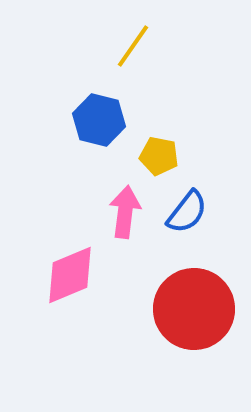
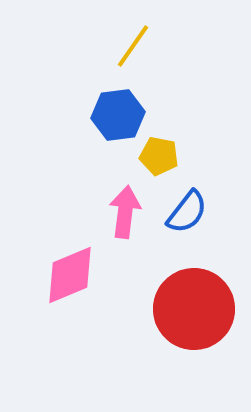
blue hexagon: moved 19 px right, 5 px up; rotated 21 degrees counterclockwise
